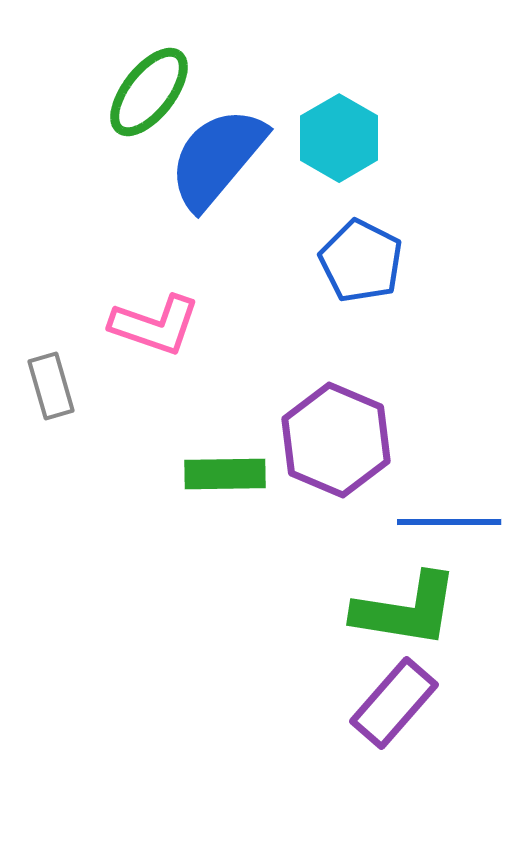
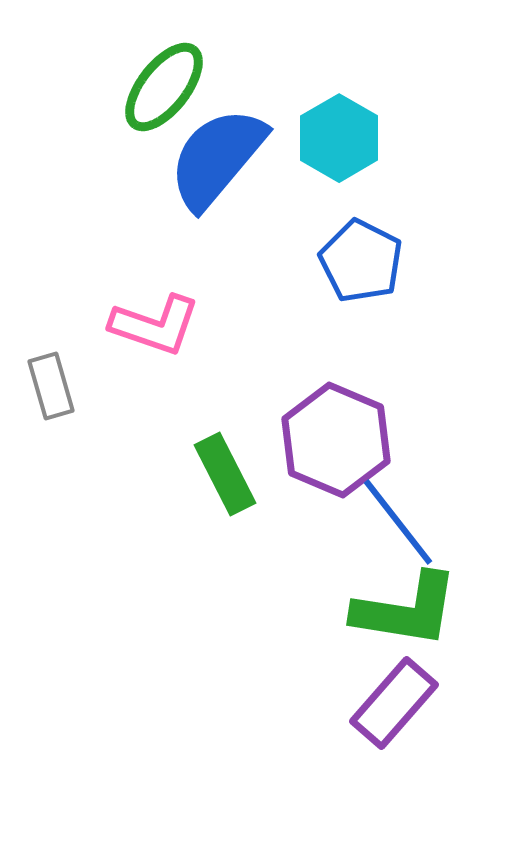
green ellipse: moved 15 px right, 5 px up
green rectangle: rotated 64 degrees clockwise
blue line: moved 51 px left; rotated 52 degrees clockwise
